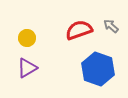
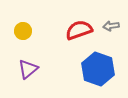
gray arrow: rotated 49 degrees counterclockwise
yellow circle: moved 4 px left, 7 px up
purple triangle: moved 1 px right, 1 px down; rotated 10 degrees counterclockwise
